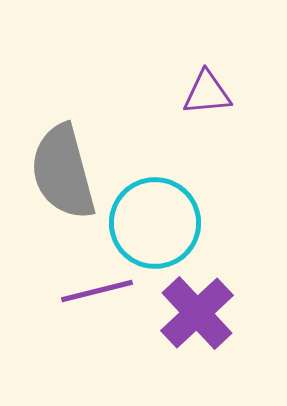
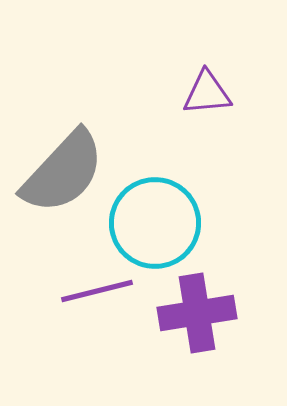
gray semicircle: rotated 122 degrees counterclockwise
purple cross: rotated 34 degrees clockwise
